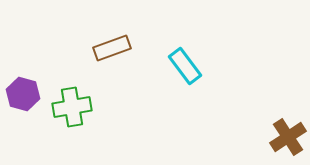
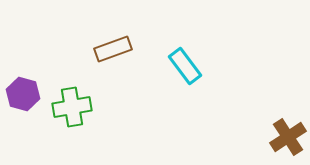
brown rectangle: moved 1 px right, 1 px down
